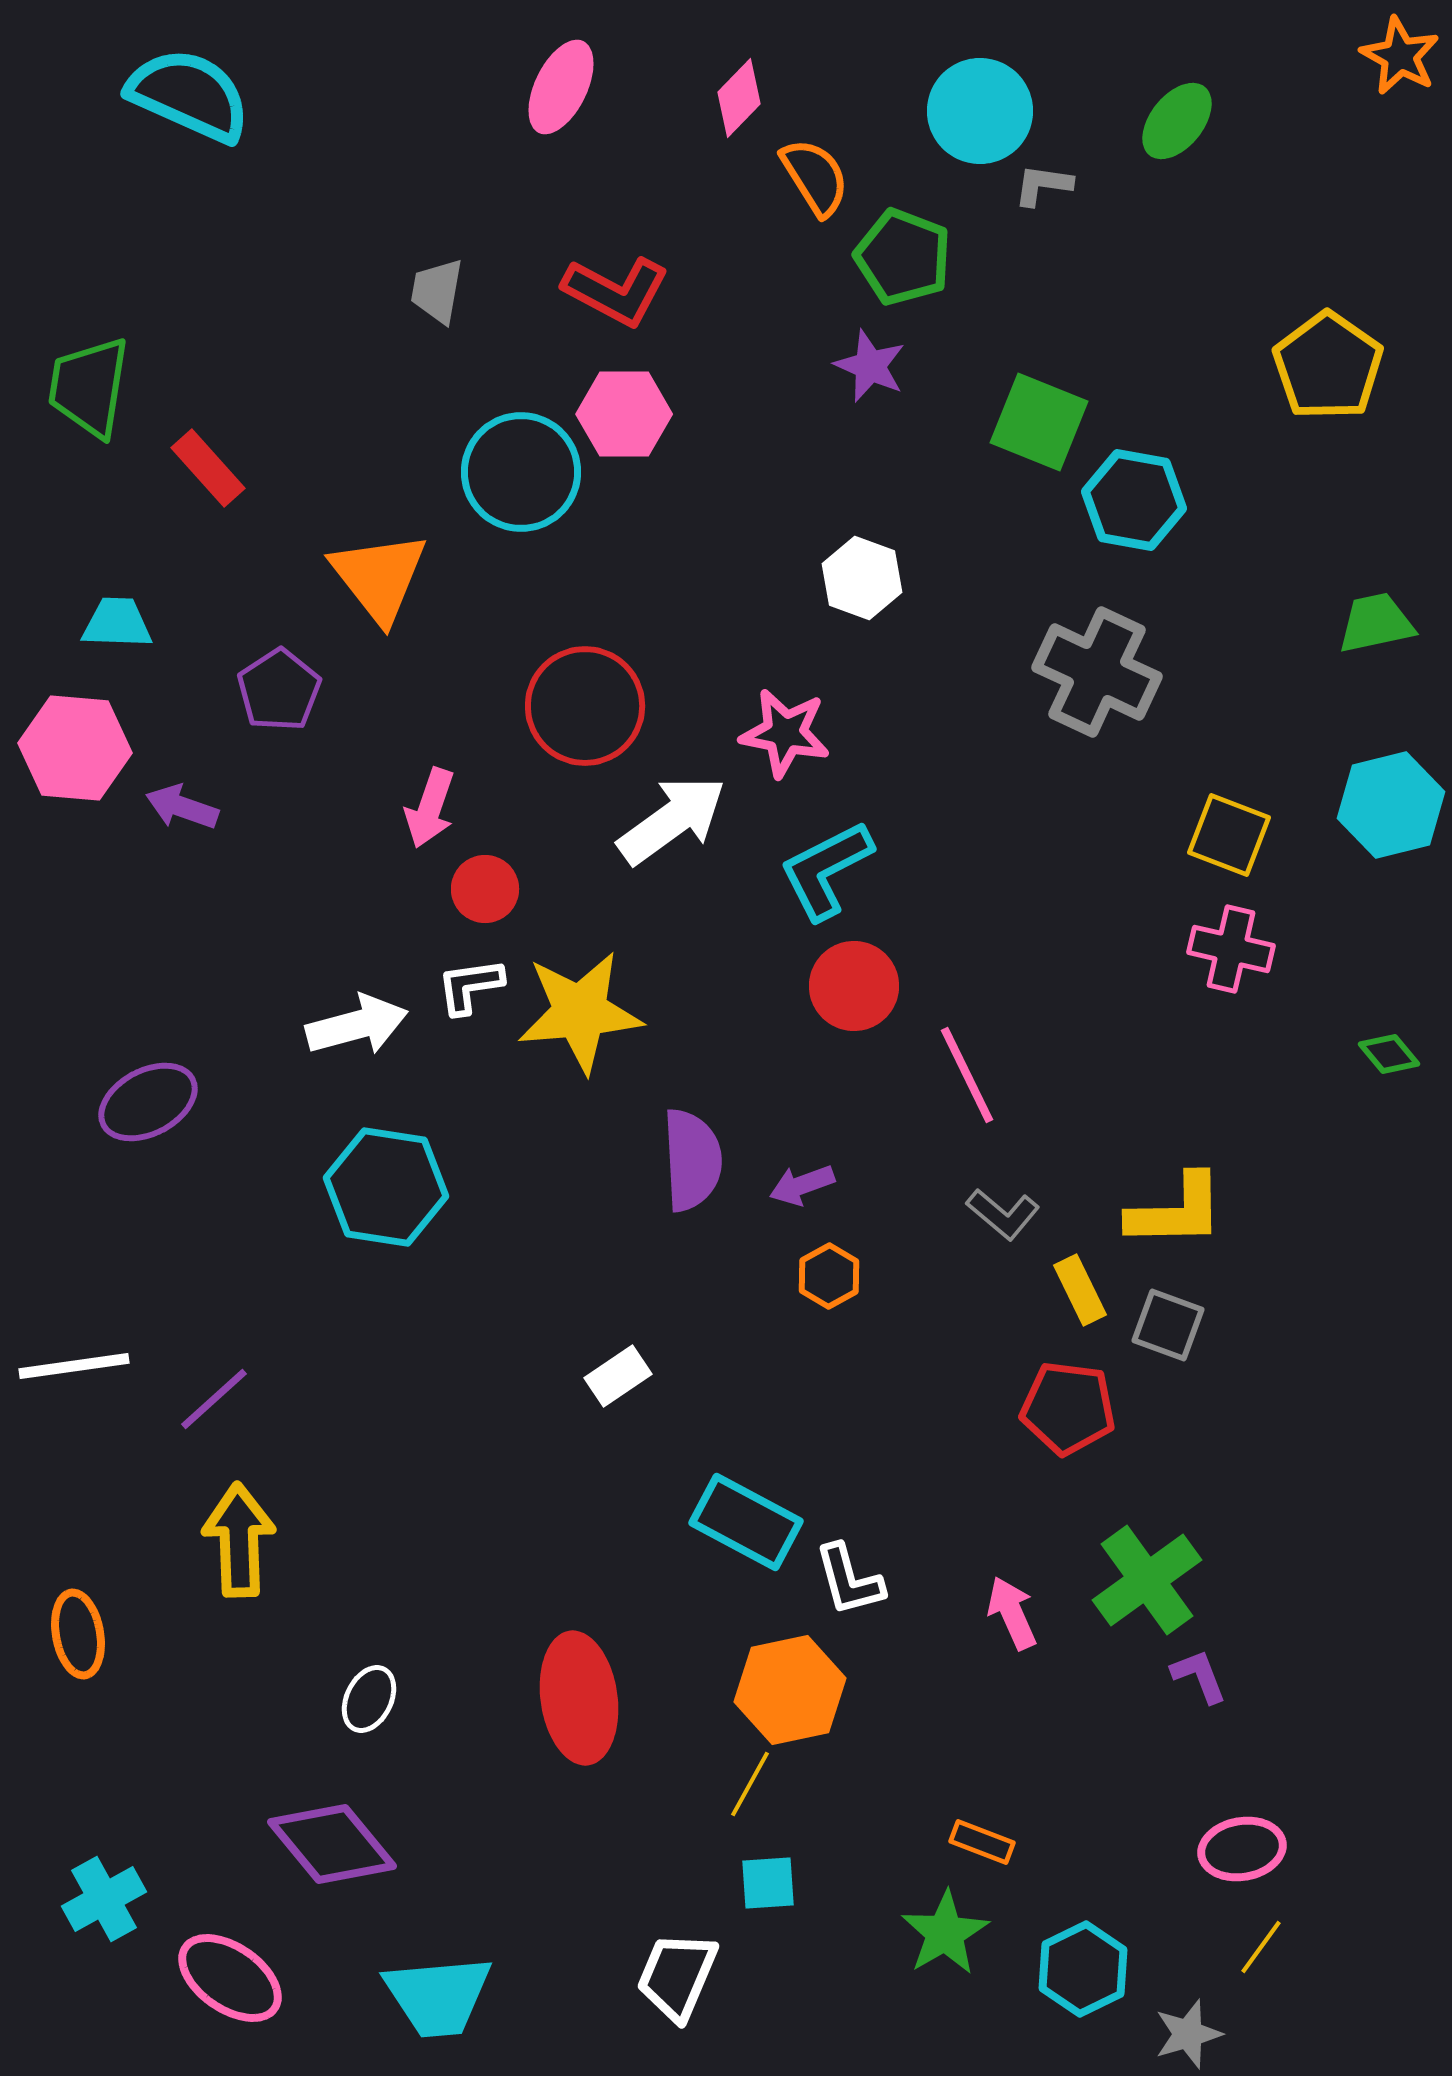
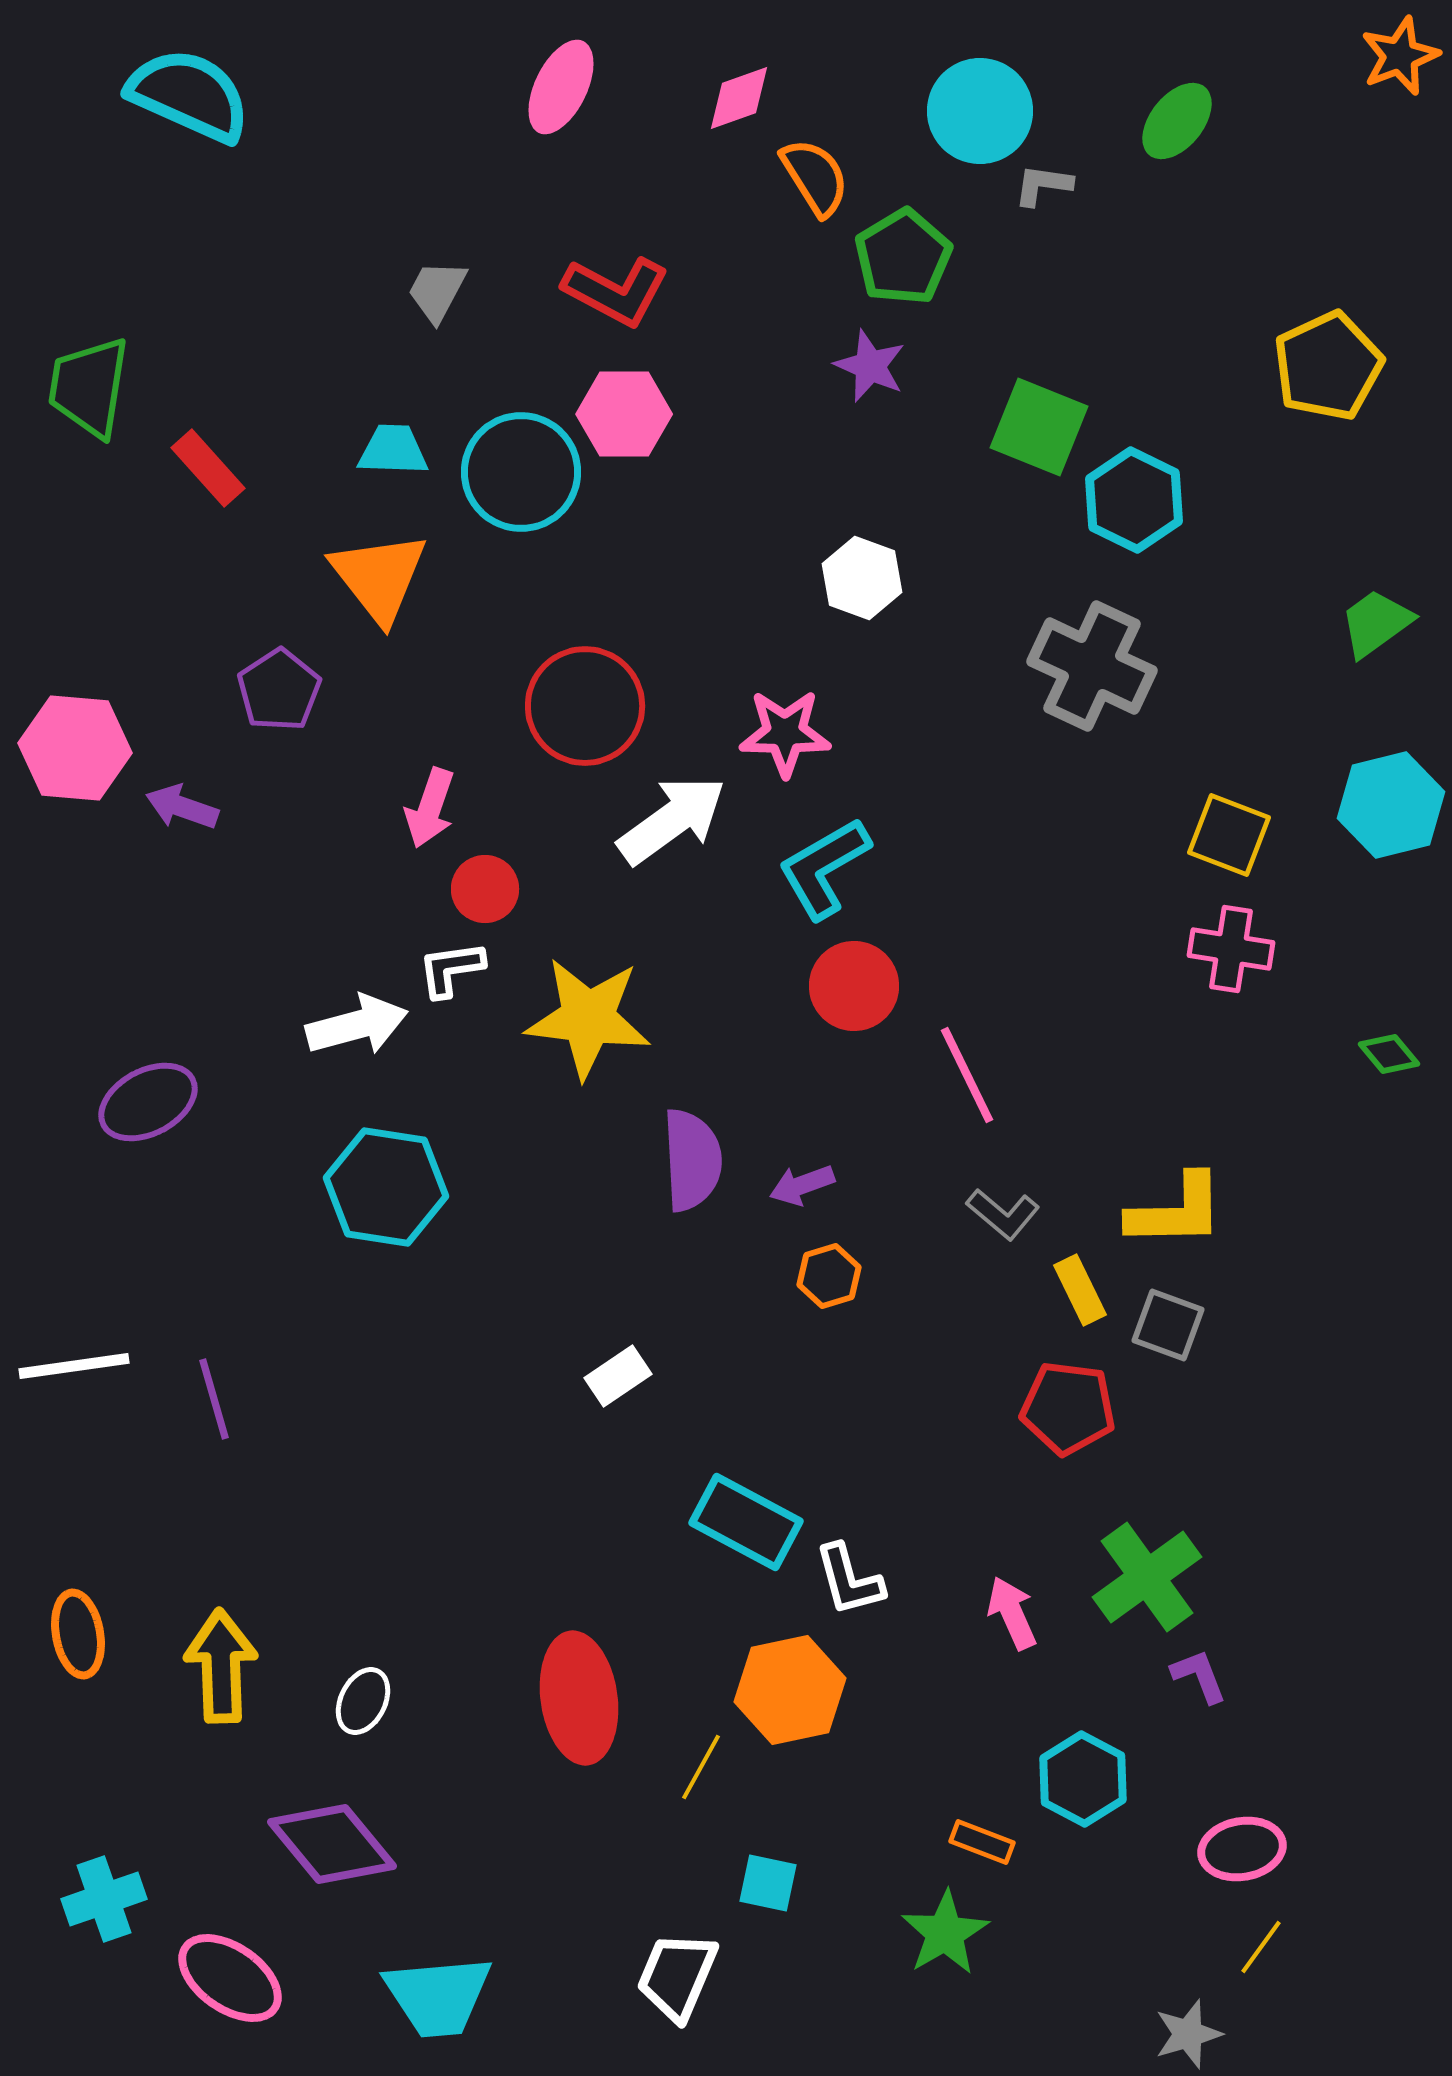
orange star at (1400, 56): rotated 22 degrees clockwise
pink diamond at (739, 98): rotated 26 degrees clockwise
green pentagon at (903, 257): rotated 20 degrees clockwise
gray trapezoid at (437, 291): rotated 18 degrees clockwise
yellow pentagon at (1328, 366): rotated 12 degrees clockwise
green square at (1039, 422): moved 5 px down
cyan hexagon at (1134, 500): rotated 16 degrees clockwise
cyan trapezoid at (117, 623): moved 276 px right, 173 px up
green trapezoid at (1376, 623): rotated 24 degrees counterclockwise
gray cross at (1097, 672): moved 5 px left, 6 px up
pink star at (785, 733): rotated 10 degrees counterclockwise
cyan L-shape at (826, 870): moved 2 px left, 2 px up; rotated 3 degrees counterclockwise
pink cross at (1231, 949): rotated 4 degrees counterclockwise
white L-shape at (470, 986): moved 19 px left, 17 px up
yellow star at (580, 1012): moved 8 px right, 6 px down; rotated 12 degrees clockwise
orange hexagon at (829, 1276): rotated 12 degrees clockwise
purple line at (214, 1399): rotated 64 degrees counterclockwise
yellow arrow at (239, 1540): moved 18 px left, 126 px down
green cross at (1147, 1580): moved 3 px up
white ellipse at (369, 1699): moved 6 px left, 2 px down
yellow line at (750, 1784): moved 49 px left, 17 px up
cyan square at (768, 1883): rotated 16 degrees clockwise
cyan cross at (104, 1899): rotated 10 degrees clockwise
cyan hexagon at (1083, 1969): moved 190 px up; rotated 6 degrees counterclockwise
